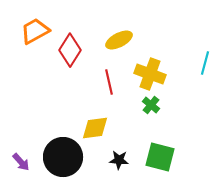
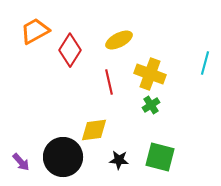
green cross: rotated 18 degrees clockwise
yellow diamond: moved 1 px left, 2 px down
